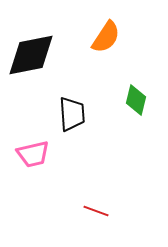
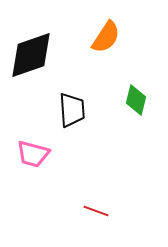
black diamond: rotated 8 degrees counterclockwise
black trapezoid: moved 4 px up
pink trapezoid: rotated 28 degrees clockwise
